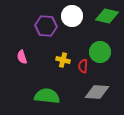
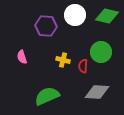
white circle: moved 3 px right, 1 px up
green circle: moved 1 px right
green semicircle: rotated 30 degrees counterclockwise
